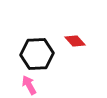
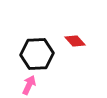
pink arrow: rotated 54 degrees clockwise
